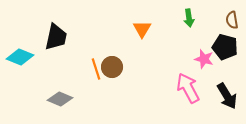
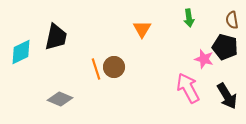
cyan diamond: moved 1 px right, 5 px up; rotated 48 degrees counterclockwise
brown circle: moved 2 px right
